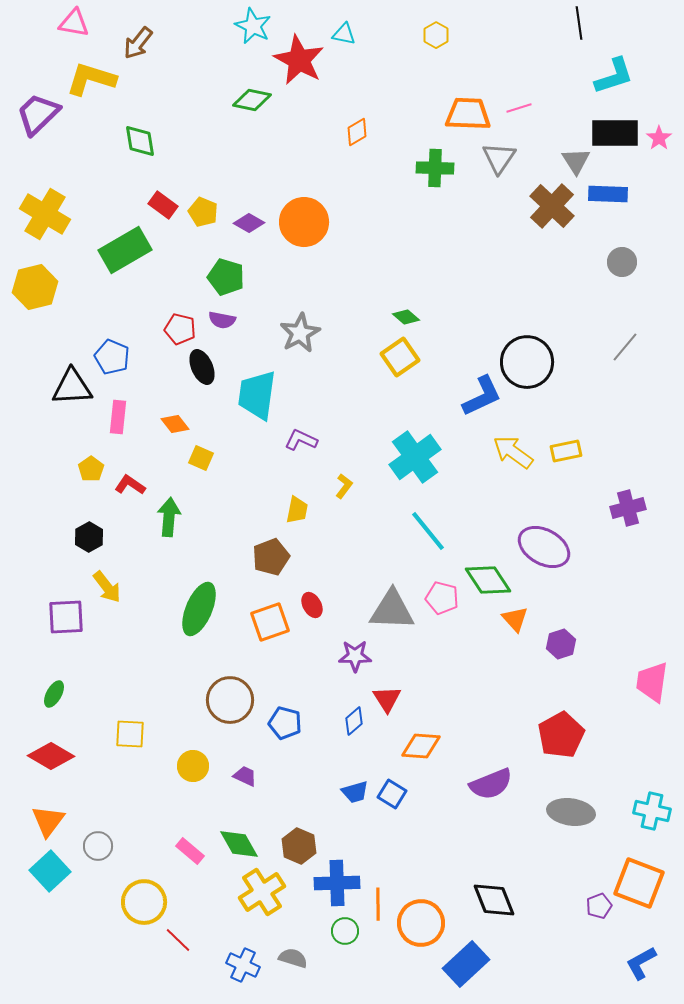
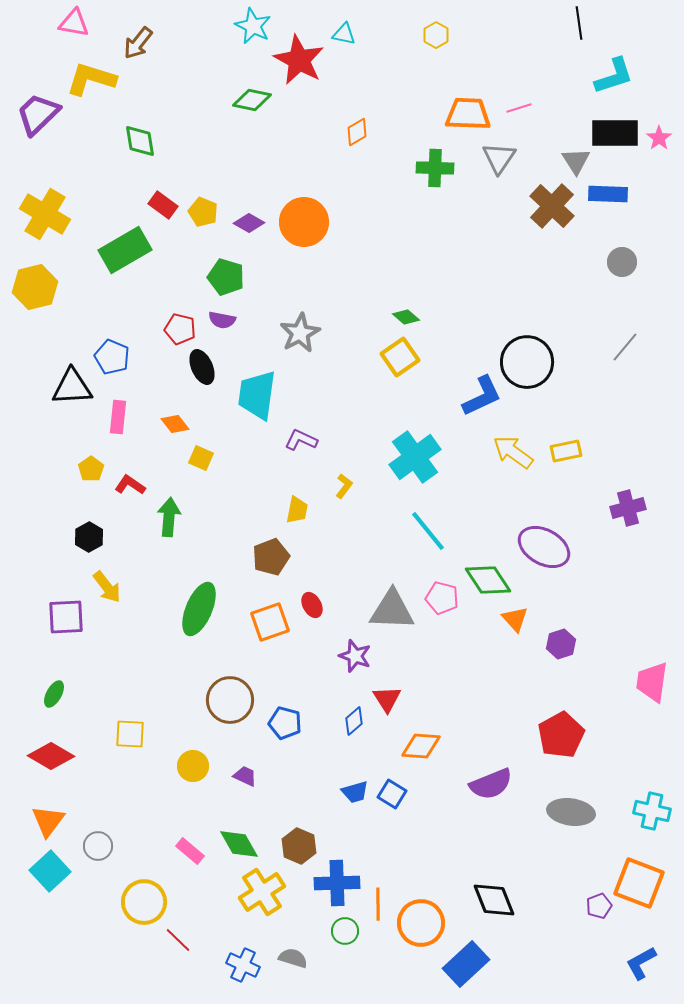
purple star at (355, 656): rotated 20 degrees clockwise
